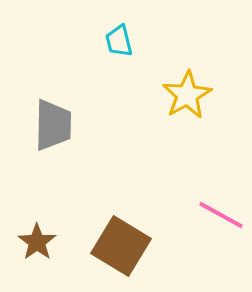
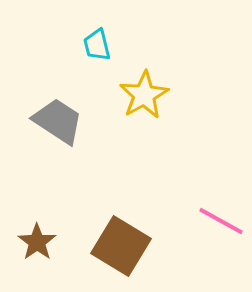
cyan trapezoid: moved 22 px left, 4 px down
yellow star: moved 43 px left
gray trapezoid: moved 5 px right, 4 px up; rotated 58 degrees counterclockwise
pink line: moved 6 px down
